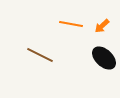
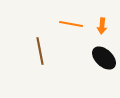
orange arrow: rotated 42 degrees counterclockwise
brown line: moved 4 px up; rotated 52 degrees clockwise
